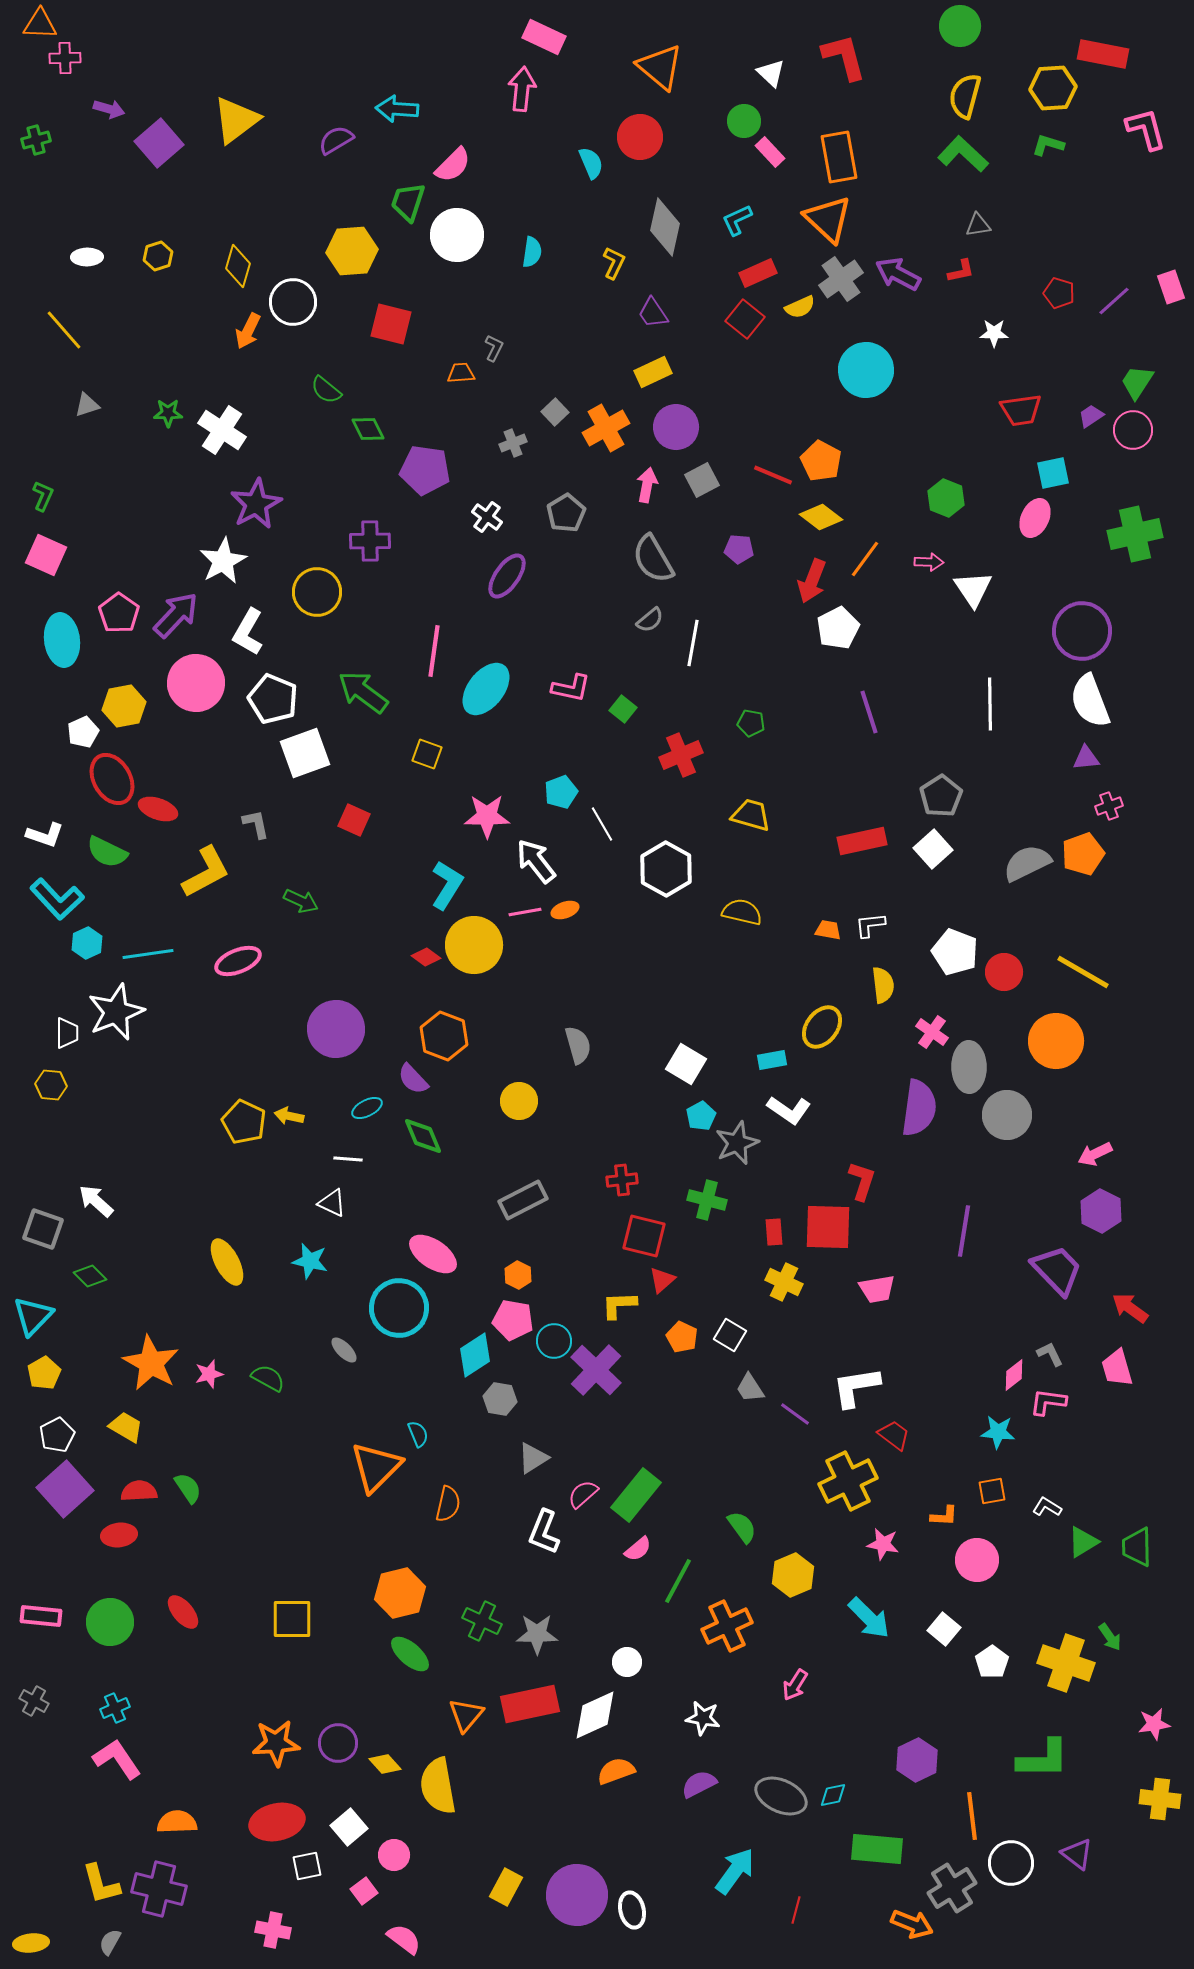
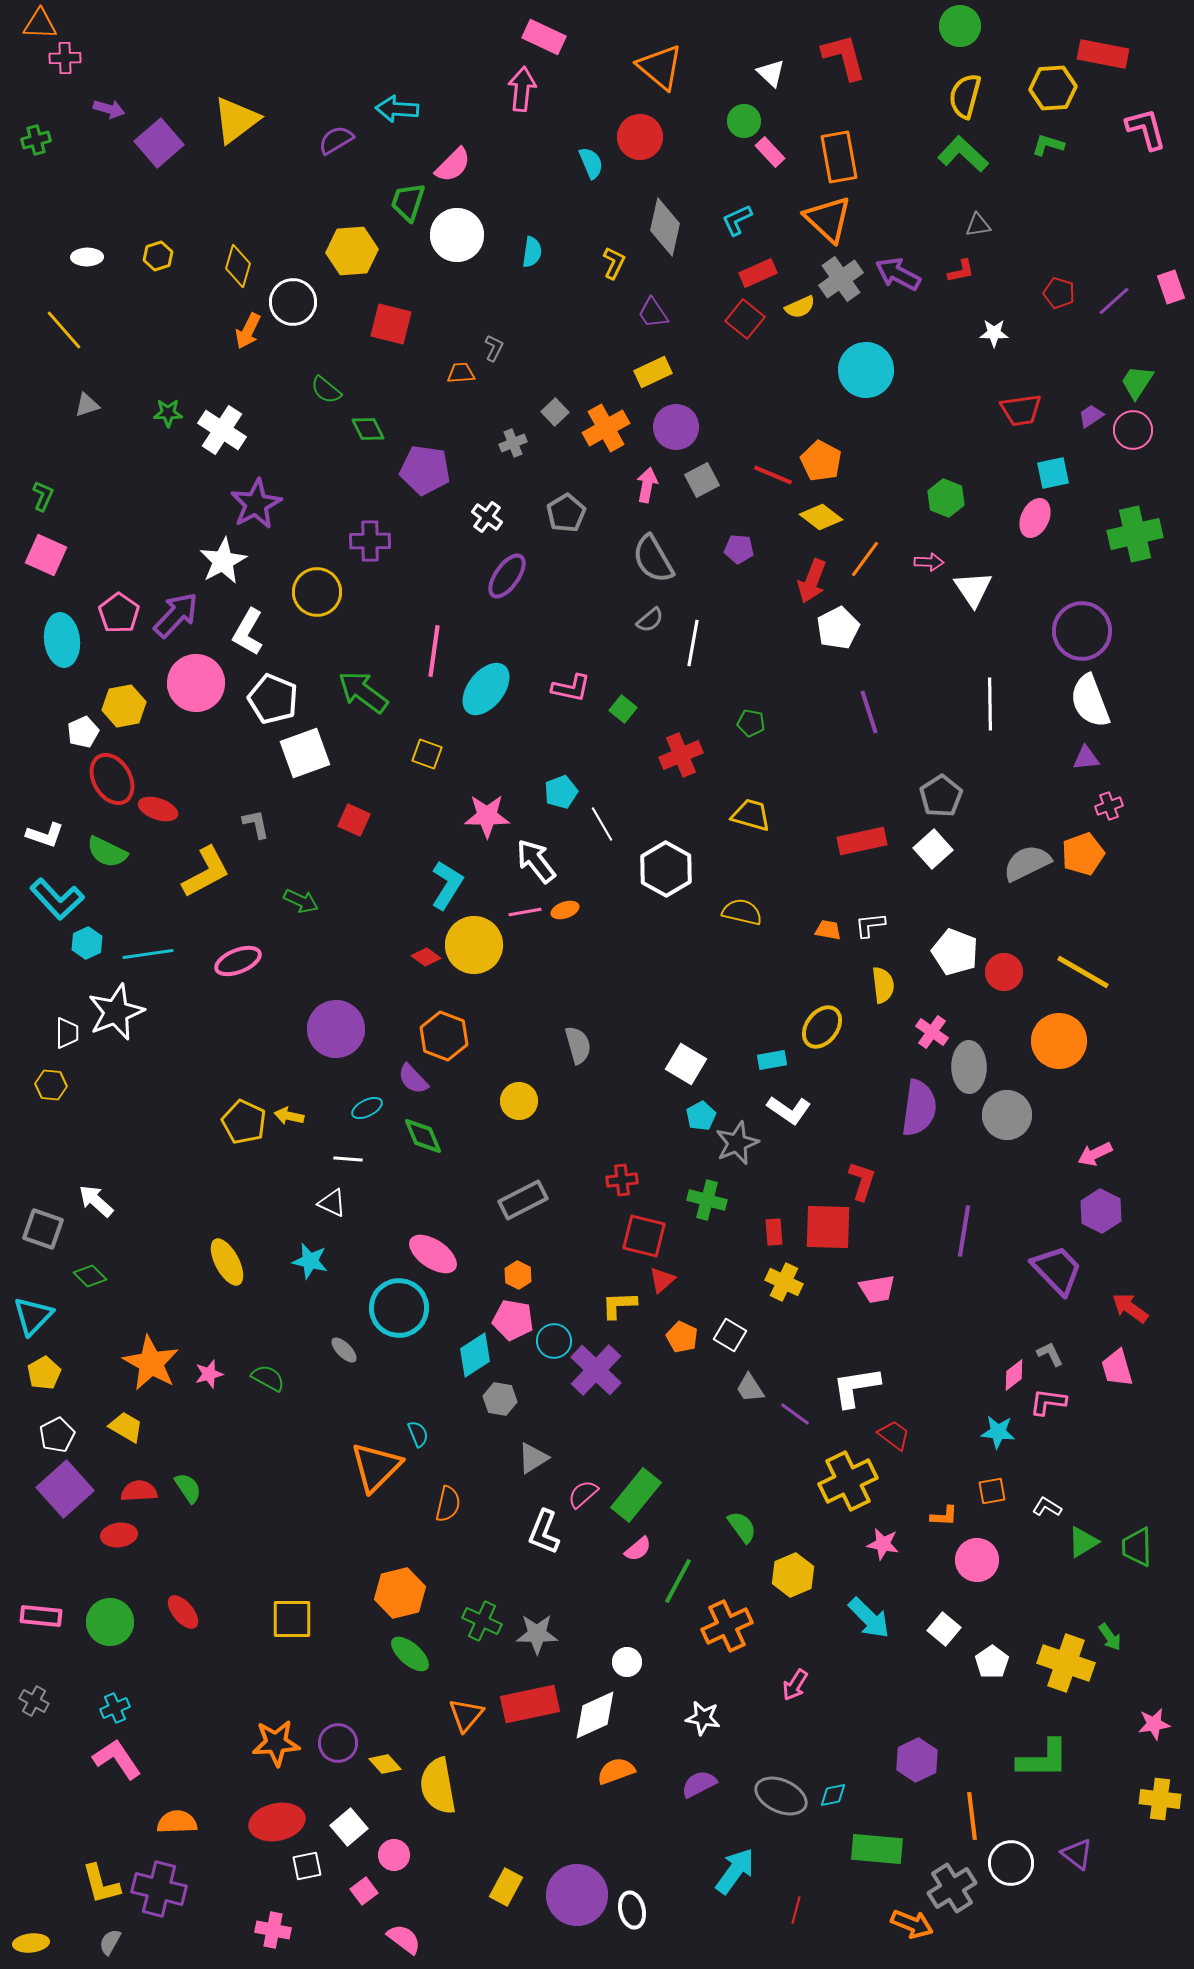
orange circle at (1056, 1041): moved 3 px right
